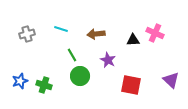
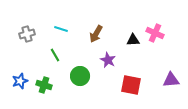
brown arrow: rotated 54 degrees counterclockwise
green line: moved 17 px left
purple triangle: rotated 48 degrees counterclockwise
